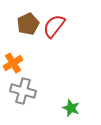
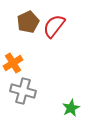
brown pentagon: moved 2 px up
green star: rotated 24 degrees clockwise
